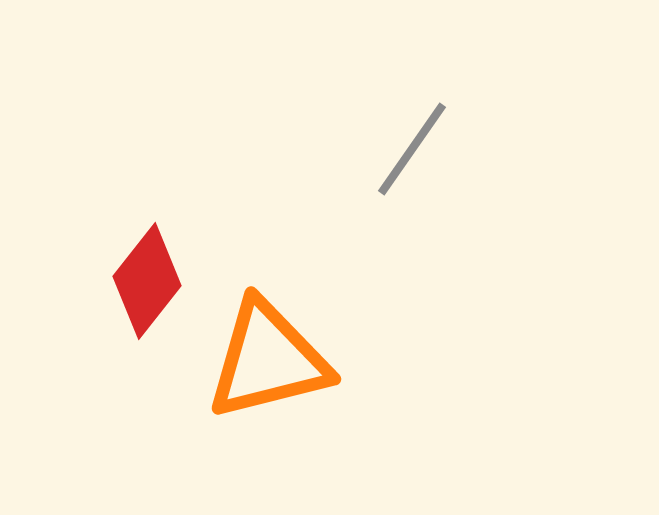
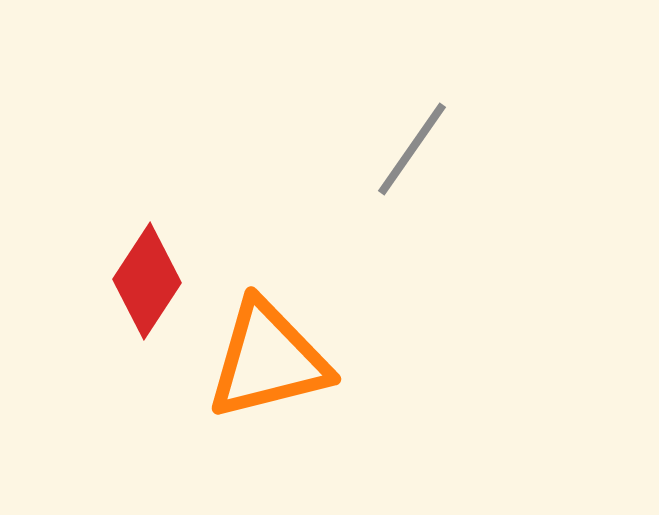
red diamond: rotated 5 degrees counterclockwise
